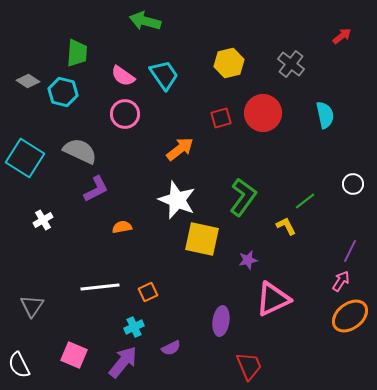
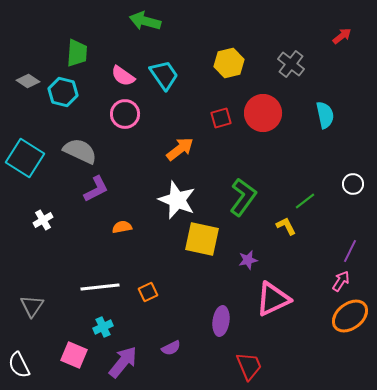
cyan cross: moved 31 px left
